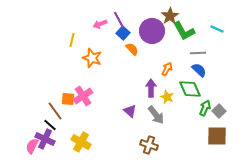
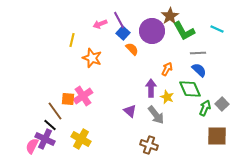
gray square: moved 3 px right, 7 px up
yellow cross: moved 3 px up
